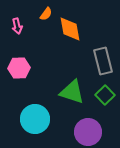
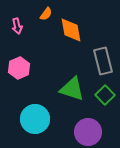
orange diamond: moved 1 px right, 1 px down
pink hexagon: rotated 20 degrees counterclockwise
green triangle: moved 3 px up
